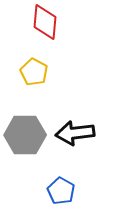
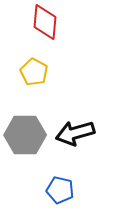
black arrow: rotated 9 degrees counterclockwise
blue pentagon: moved 1 px left, 1 px up; rotated 16 degrees counterclockwise
